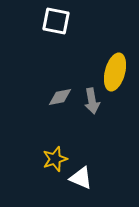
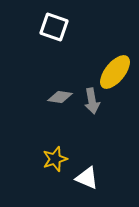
white square: moved 2 px left, 6 px down; rotated 8 degrees clockwise
yellow ellipse: rotated 24 degrees clockwise
gray diamond: rotated 20 degrees clockwise
white triangle: moved 6 px right
